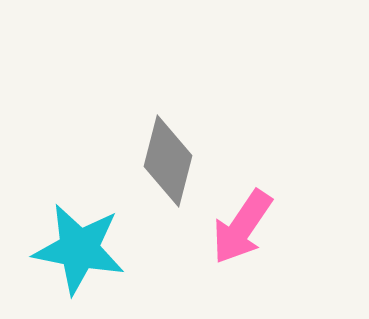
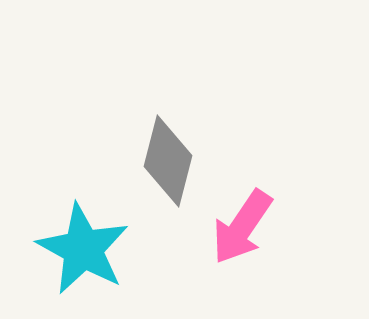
cyan star: moved 4 px right; rotated 18 degrees clockwise
